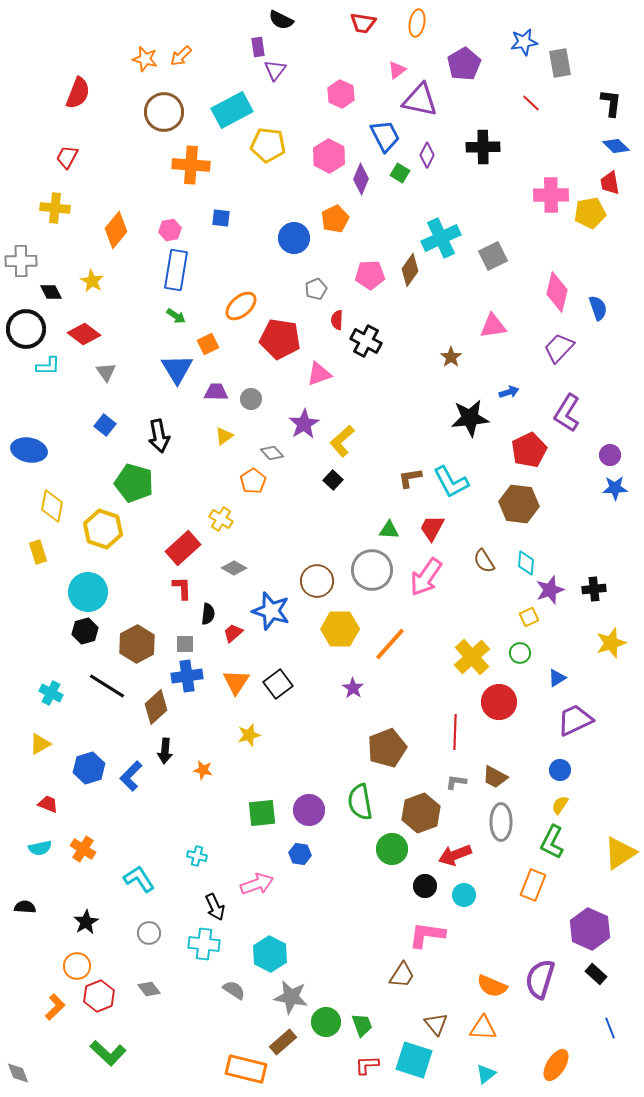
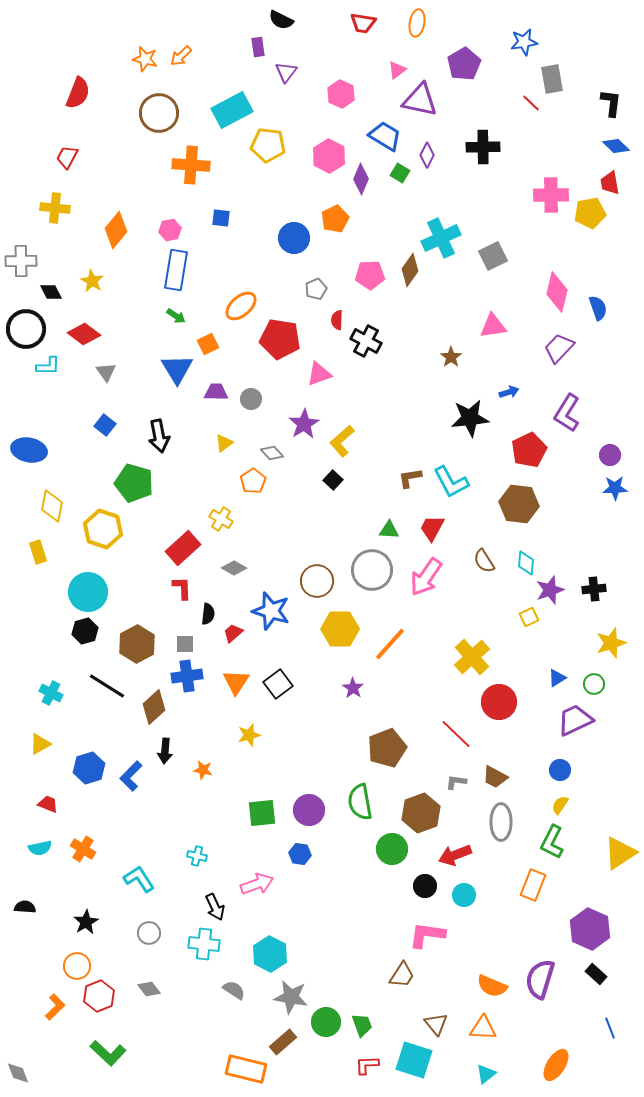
gray rectangle at (560, 63): moved 8 px left, 16 px down
purple triangle at (275, 70): moved 11 px right, 2 px down
brown circle at (164, 112): moved 5 px left, 1 px down
blue trapezoid at (385, 136): rotated 32 degrees counterclockwise
yellow triangle at (224, 436): moved 7 px down
green circle at (520, 653): moved 74 px right, 31 px down
brown diamond at (156, 707): moved 2 px left
red line at (455, 732): moved 1 px right, 2 px down; rotated 48 degrees counterclockwise
